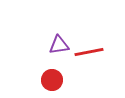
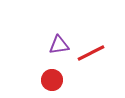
red line: moved 2 px right, 1 px down; rotated 16 degrees counterclockwise
